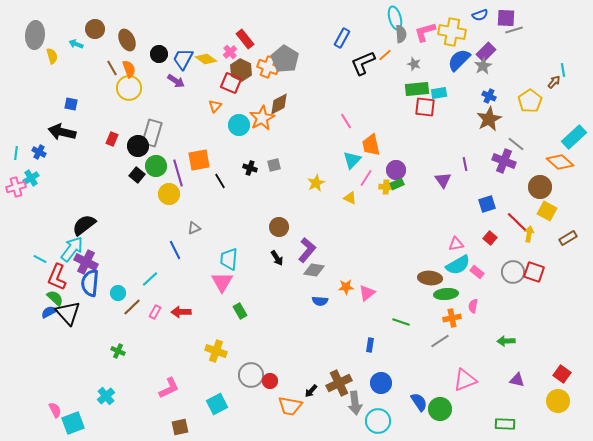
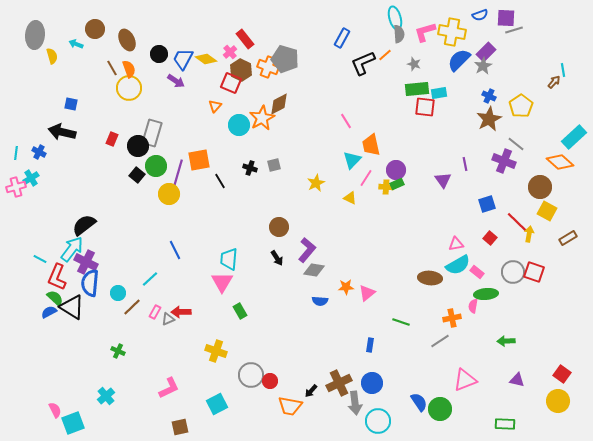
gray semicircle at (401, 34): moved 2 px left
gray pentagon at (285, 59): rotated 16 degrees counterclockwise
yellow pentagon at (530, 101): moved 9 px left, 5 px down
purple line at (178, 173): rotated 32 degrees clockwise
gray triangle at (194, 228): moved 26 px left, 91 px down
green ellipse at (446, 294): moved 40 px right
black triangle at (68, 313): moved 4 px right, 6 px up; rotated 16 degrees counterclockwise
blue circle at (381, 383): moved 9 px left
